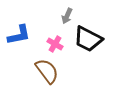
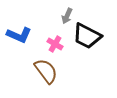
blue L-shape: rotated 35 degrees clockwise
black trapezoid: moved 1 px left, 3 px up
brown semicircle: moved 1 px left
